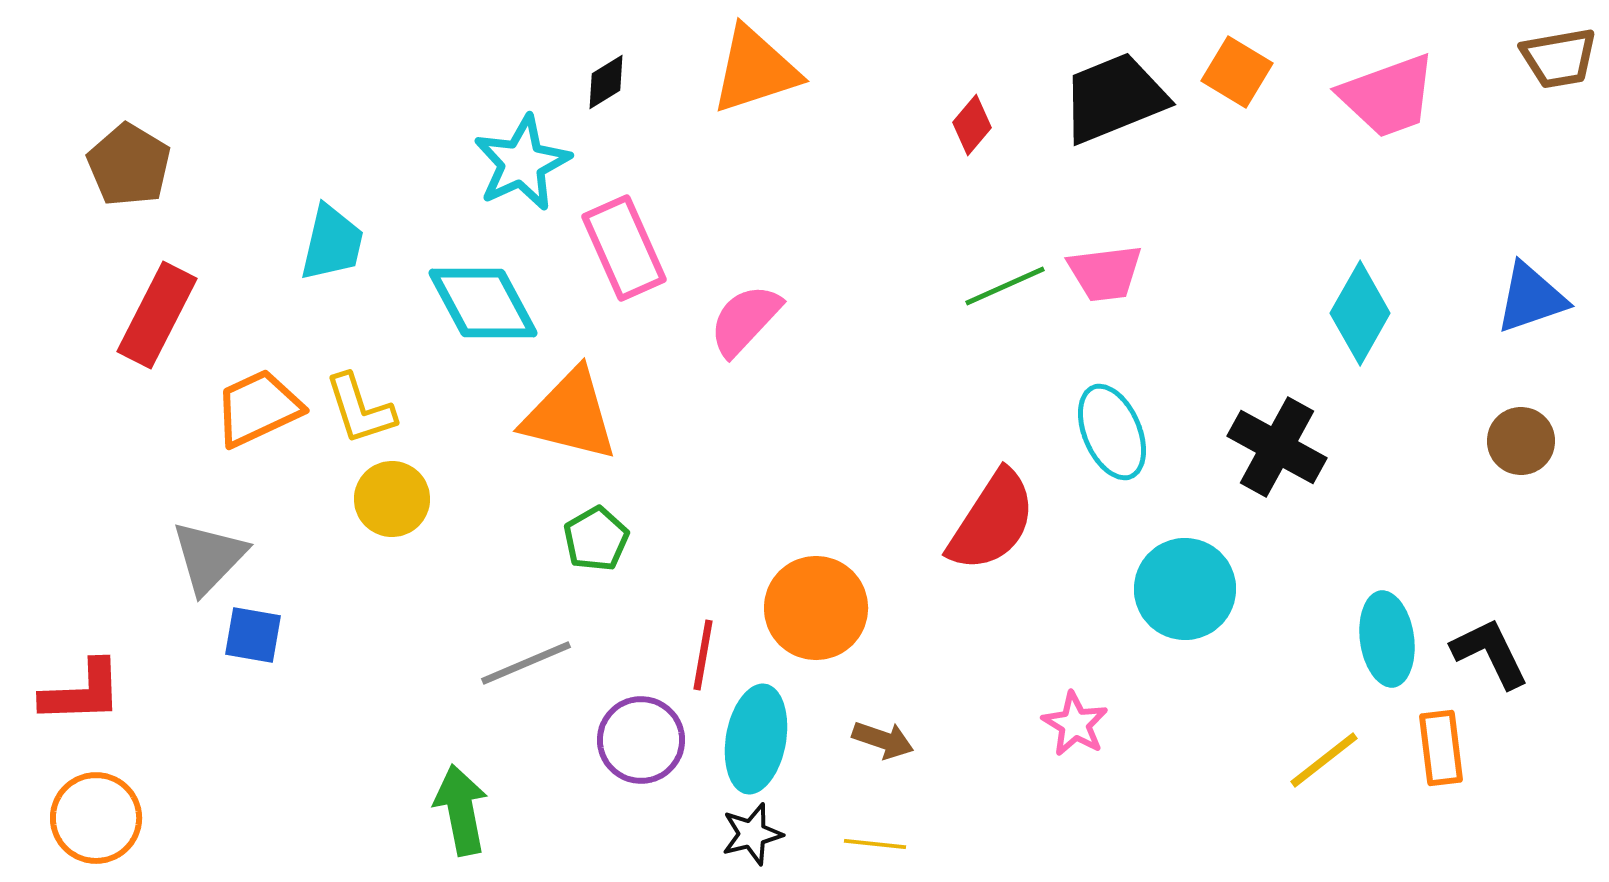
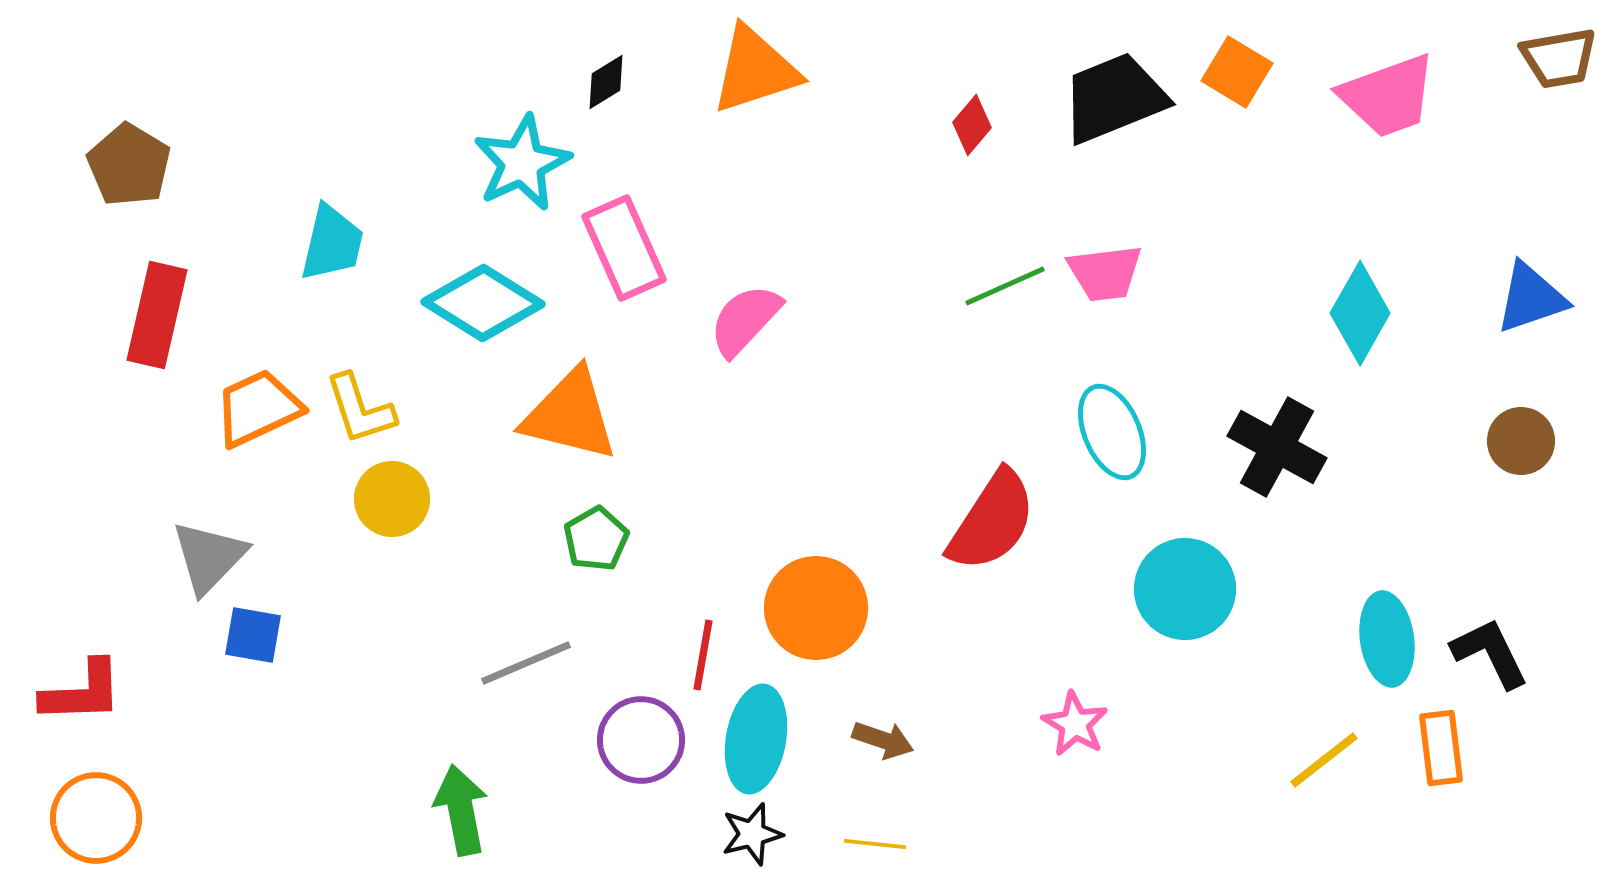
cyan diamond at (483, 303): rotated 30 degrees counterclockwise
red rectangle at (157, 315): rotated 14 degrees counterclockwise
